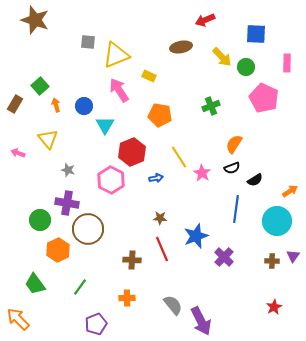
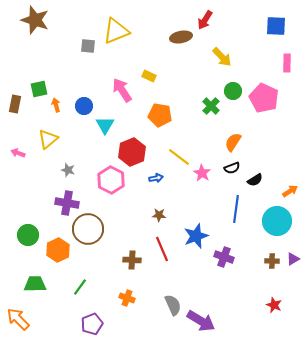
red arrow at (205, 20): rotated 36 degrees counterclockwise
blue square at (256, 34): moved 20 px right, 8 px up
gray square at (88, 42): moved 4 px down
brown ellipse at (181, 47): moved 10 px up
yellow triangle at (116, 55): moved 24 px up
green circle at (246, 67): moved 13 px left, 24 px down
green square at (40, 86): moved 1 px left, 3 px down; rotated 30 degrees clockwise
pink arrow at (119, 90): moved 3 px right
brown rectangle at (15, 104): rotated 18 degrees counterclockwise
green cross at (211, 106): rotated 24 degrees counterclockwise
yellow triangle at (48, 139): rotated 30 degrees clockwise
orange semicircle at (234, 144): moved 1 px left, 2 px up
yellow line at (179, 157): rotated 20 degrees counterclockwise
brown star at (160, 218): moved 1 px left, 3 px up
green circle at (40, 220): moved 12 px left, 15 px down
purple triangle at (293, 256): moved 3 px down; rotated 24 degrees clockwise
purple cross at (224, 257): rotated 24 degrees counterclockwise
green trapezoid at (35, 284): rotated 125 degrees clockwise
orange cross at (127, 298): rotated 21 degrees clockwise
gray semicircle at (173, 305): rotated 15 degrees clockwise
red star at (274, 307): moved 2 px up; rotated 21 degrees counterclockwise
purple arrow at (201, 321): rotated 32 degrees counterclockwise
purple pentagon at (96, 324): moved 4 px left
